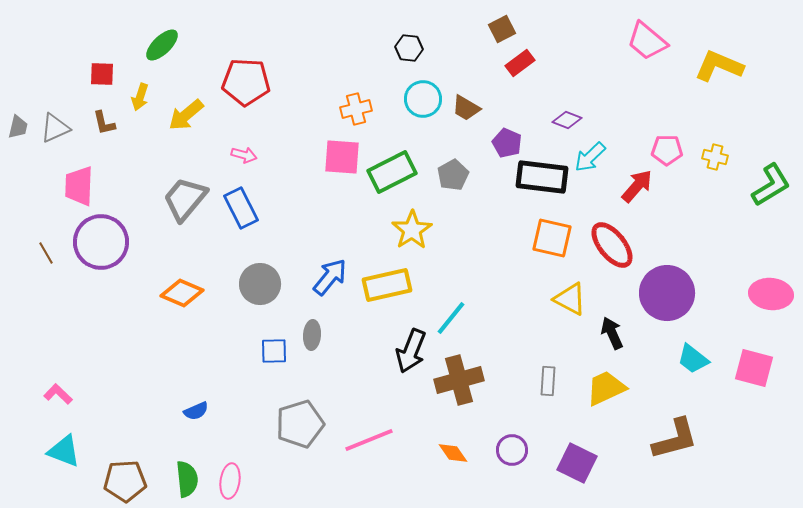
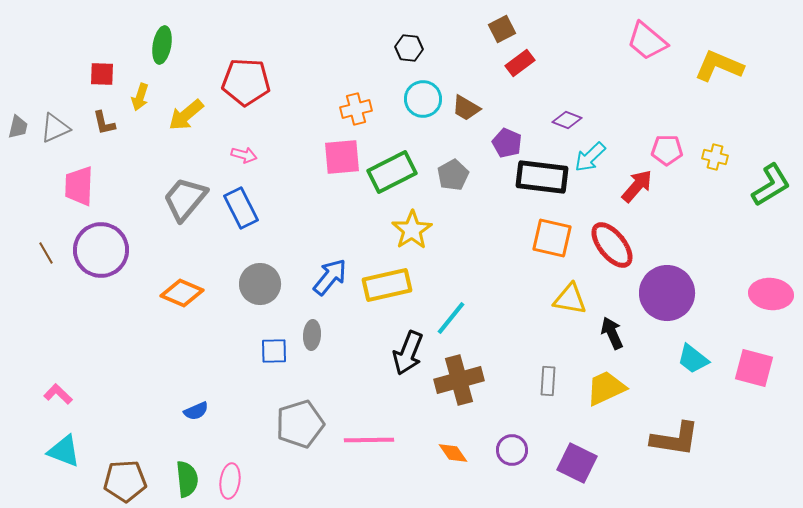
green ellipse at (162, 45): rotated 36 degrees counterclockwise
pink square at (342, 157): rotated 9 degrees counterclockwise
purple circle at (101, 242): moved 8 px down
yellow triangle at (570, 299): rotated 18 degrees counterclockwise
black arrow at (411, 351): moved 3 px left, 2 px down
brown L-shape at (675, 439): rotated 24 degrees clockwise
pink line at (369, 440): rotated 21 degrees clockwise
